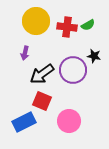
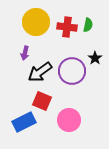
yellow circle: moved 1 px down
green semicircle: rotated 48 degrees counterclockwise
black star: moved 1 px right, 2 px down; rotated 24 degrees clockwise
purple circle: moved 1 px left, 1 px down
black arrow: moved 2 px left, 2 px up
pink circle: moved 1 px up
